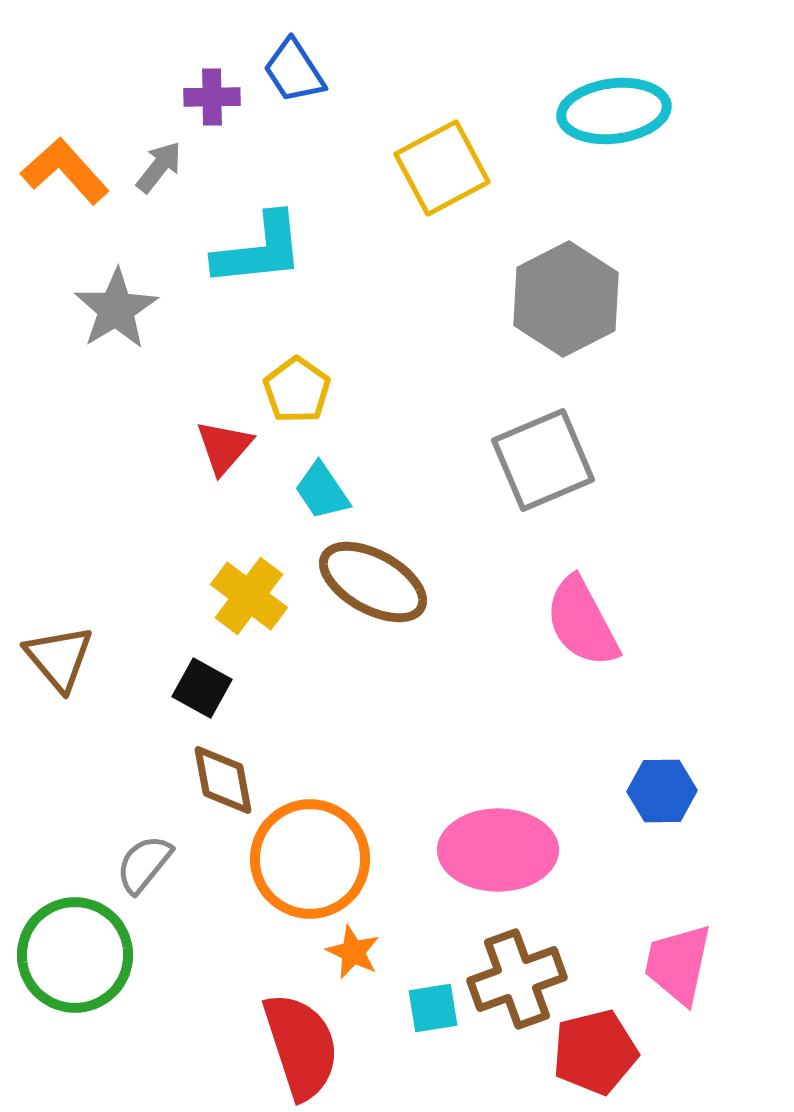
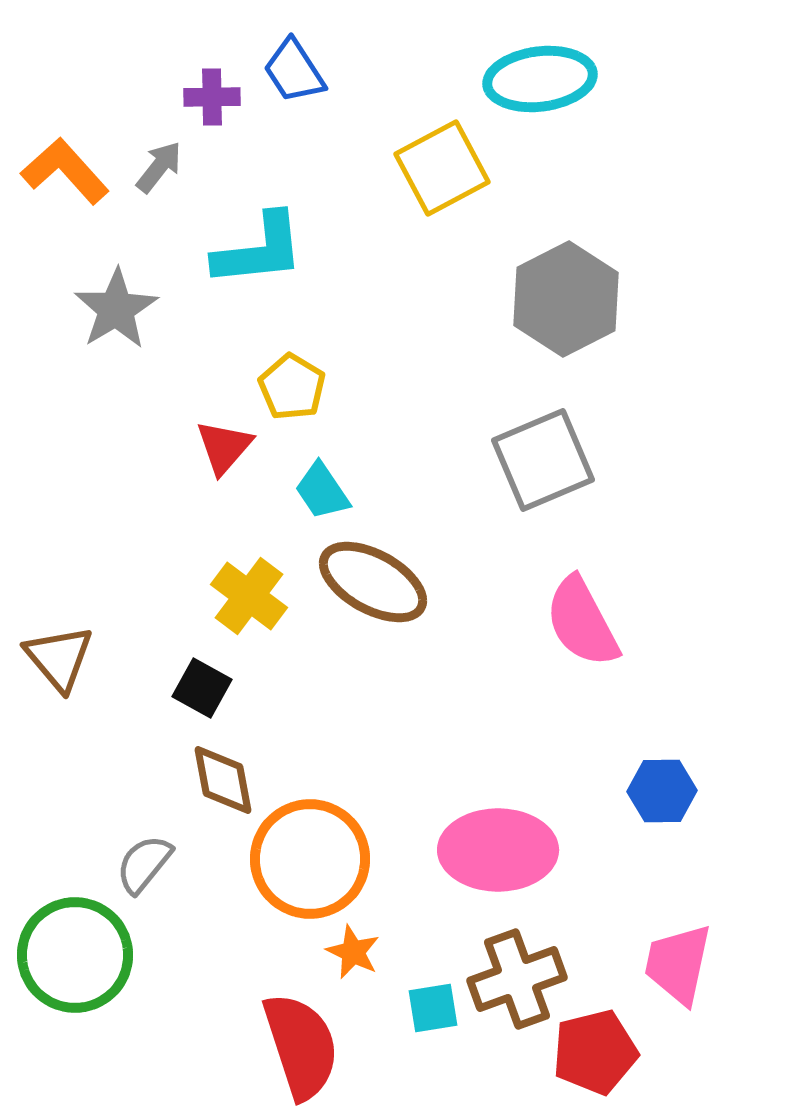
cyan ellipse: moved 74 px left, 32 px up
yellow pentagon: moved 5 px left, 3 px up; rotated 4 degrees counterclockwise
